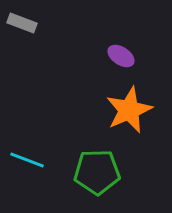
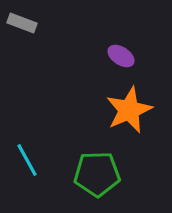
cyan line: rotated 40 degrees clockwise
green pentagon: moved 2 px down
